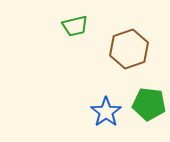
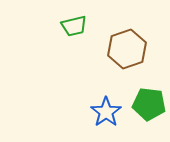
green trapezoid: moved 1 px left
brown hexagon: moved 2 px left
